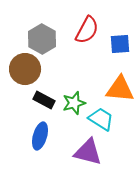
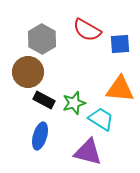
red semicircle: rotated 92 degrees clockwise
brown circle: moved 3 px right, 3 px down
